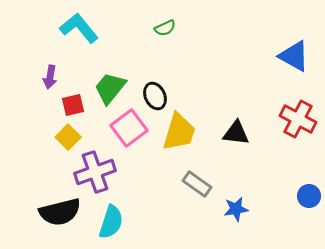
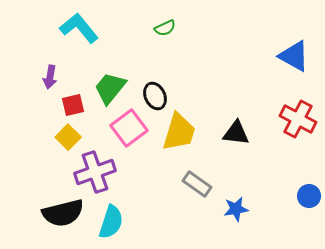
black semicircle: moved 3 px right, 1 px down
